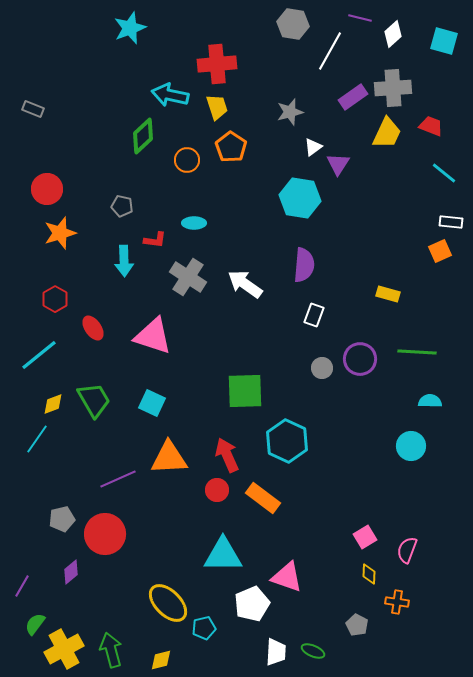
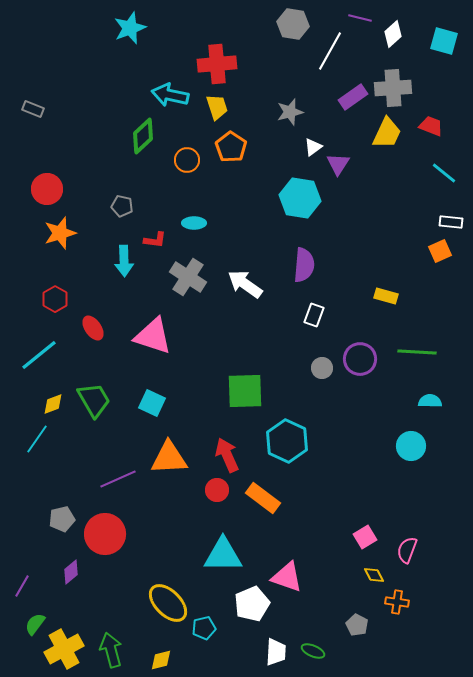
yellow rectangle at (388, 294): moved 2 px left, 2 px down
yellow diamond at (369, 574): moved 5 px right, 1 px down; rotated 30 degrees counterclockwise
